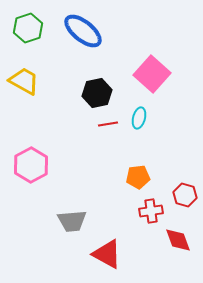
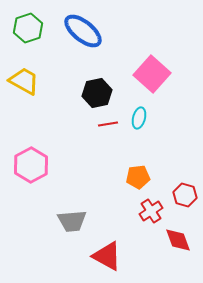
red cross: rotated 25 degrees counterclockwise
red triangle: moved 2 px down
